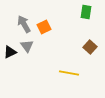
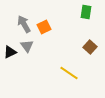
yellow line: rotated 24 degrees clockwise
